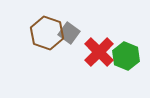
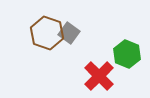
red cross: moved 24 px down
green hexagon: moved 1 px right, 2 px up
